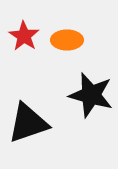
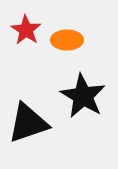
red star: moved 2 px right, 6 px up
black star: moved 8 px left, 1 px down; rotated 15 degrees clockwise
